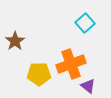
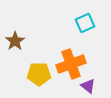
cyan square: rotated 18 degrees clockwise
